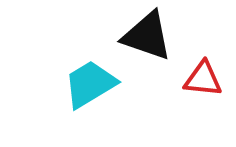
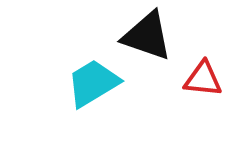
cyan trapezoid: moved 3 px right, 1 px up
